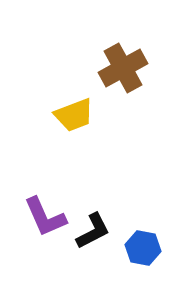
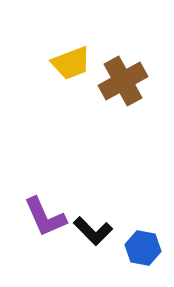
brown cross: moved 13 px down
yellow trapezoid: moved 3 px left, 52 px up
black L-shape: rotated 72 degrees clockwise
